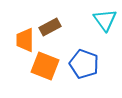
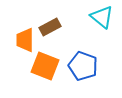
cyan triangle: moved 3 px left, 3 px up; rotated 15 degrees counterclockwise
blue pentagon: moved 1 px left, 2 px down
